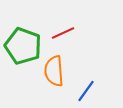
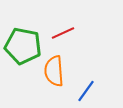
green pentagon: rotated 9 degrees counterclockwise
